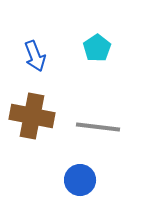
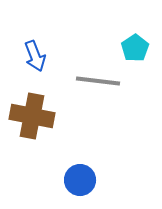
cyan pentagon: moved 38 px right
gray line: moved 46 px up
